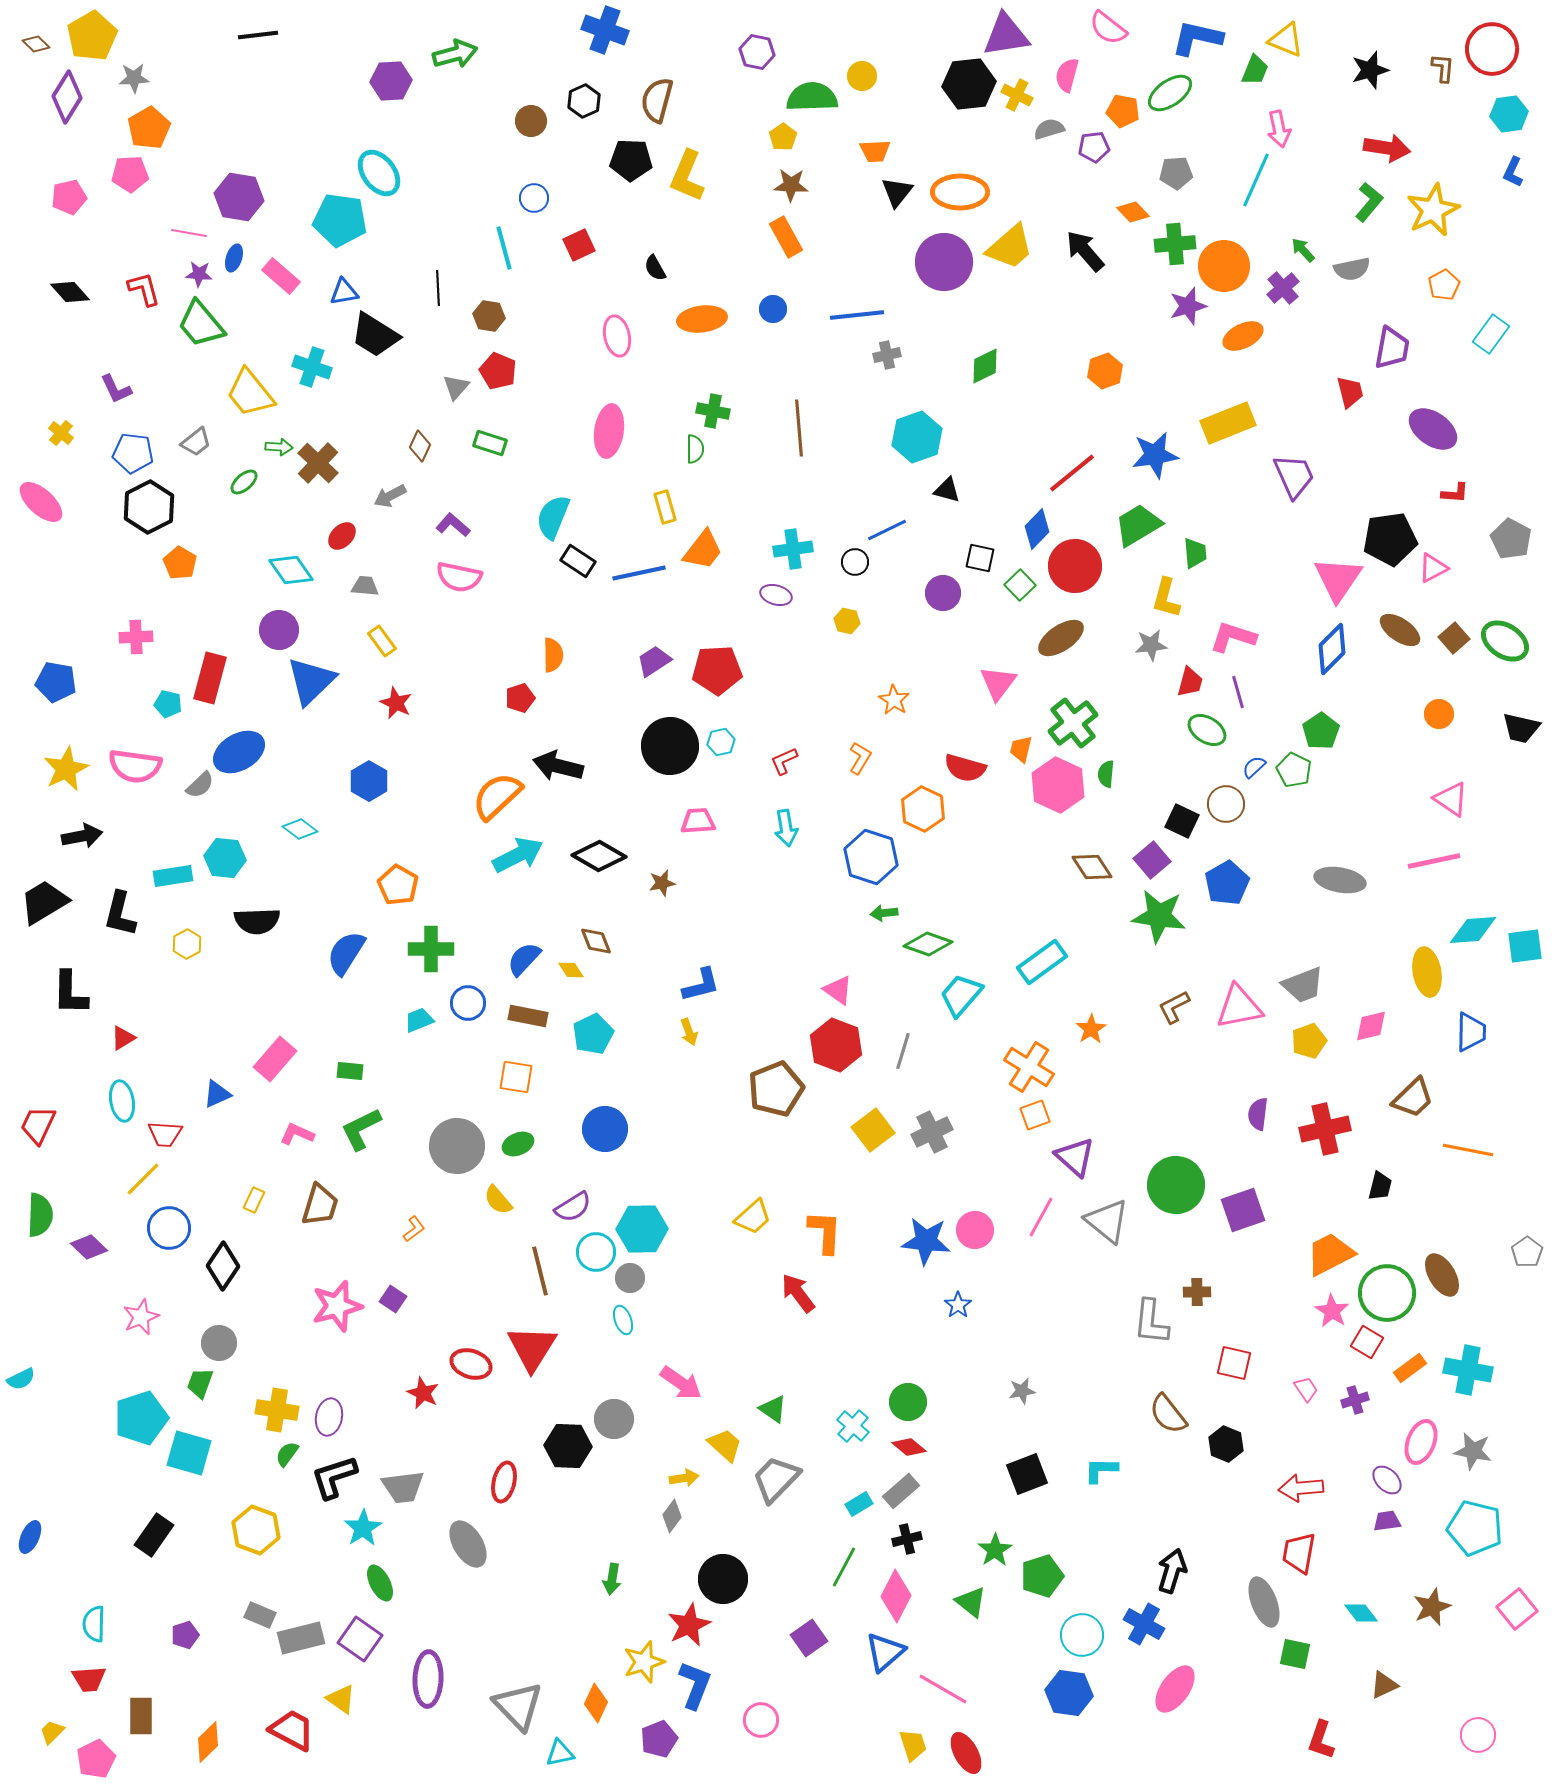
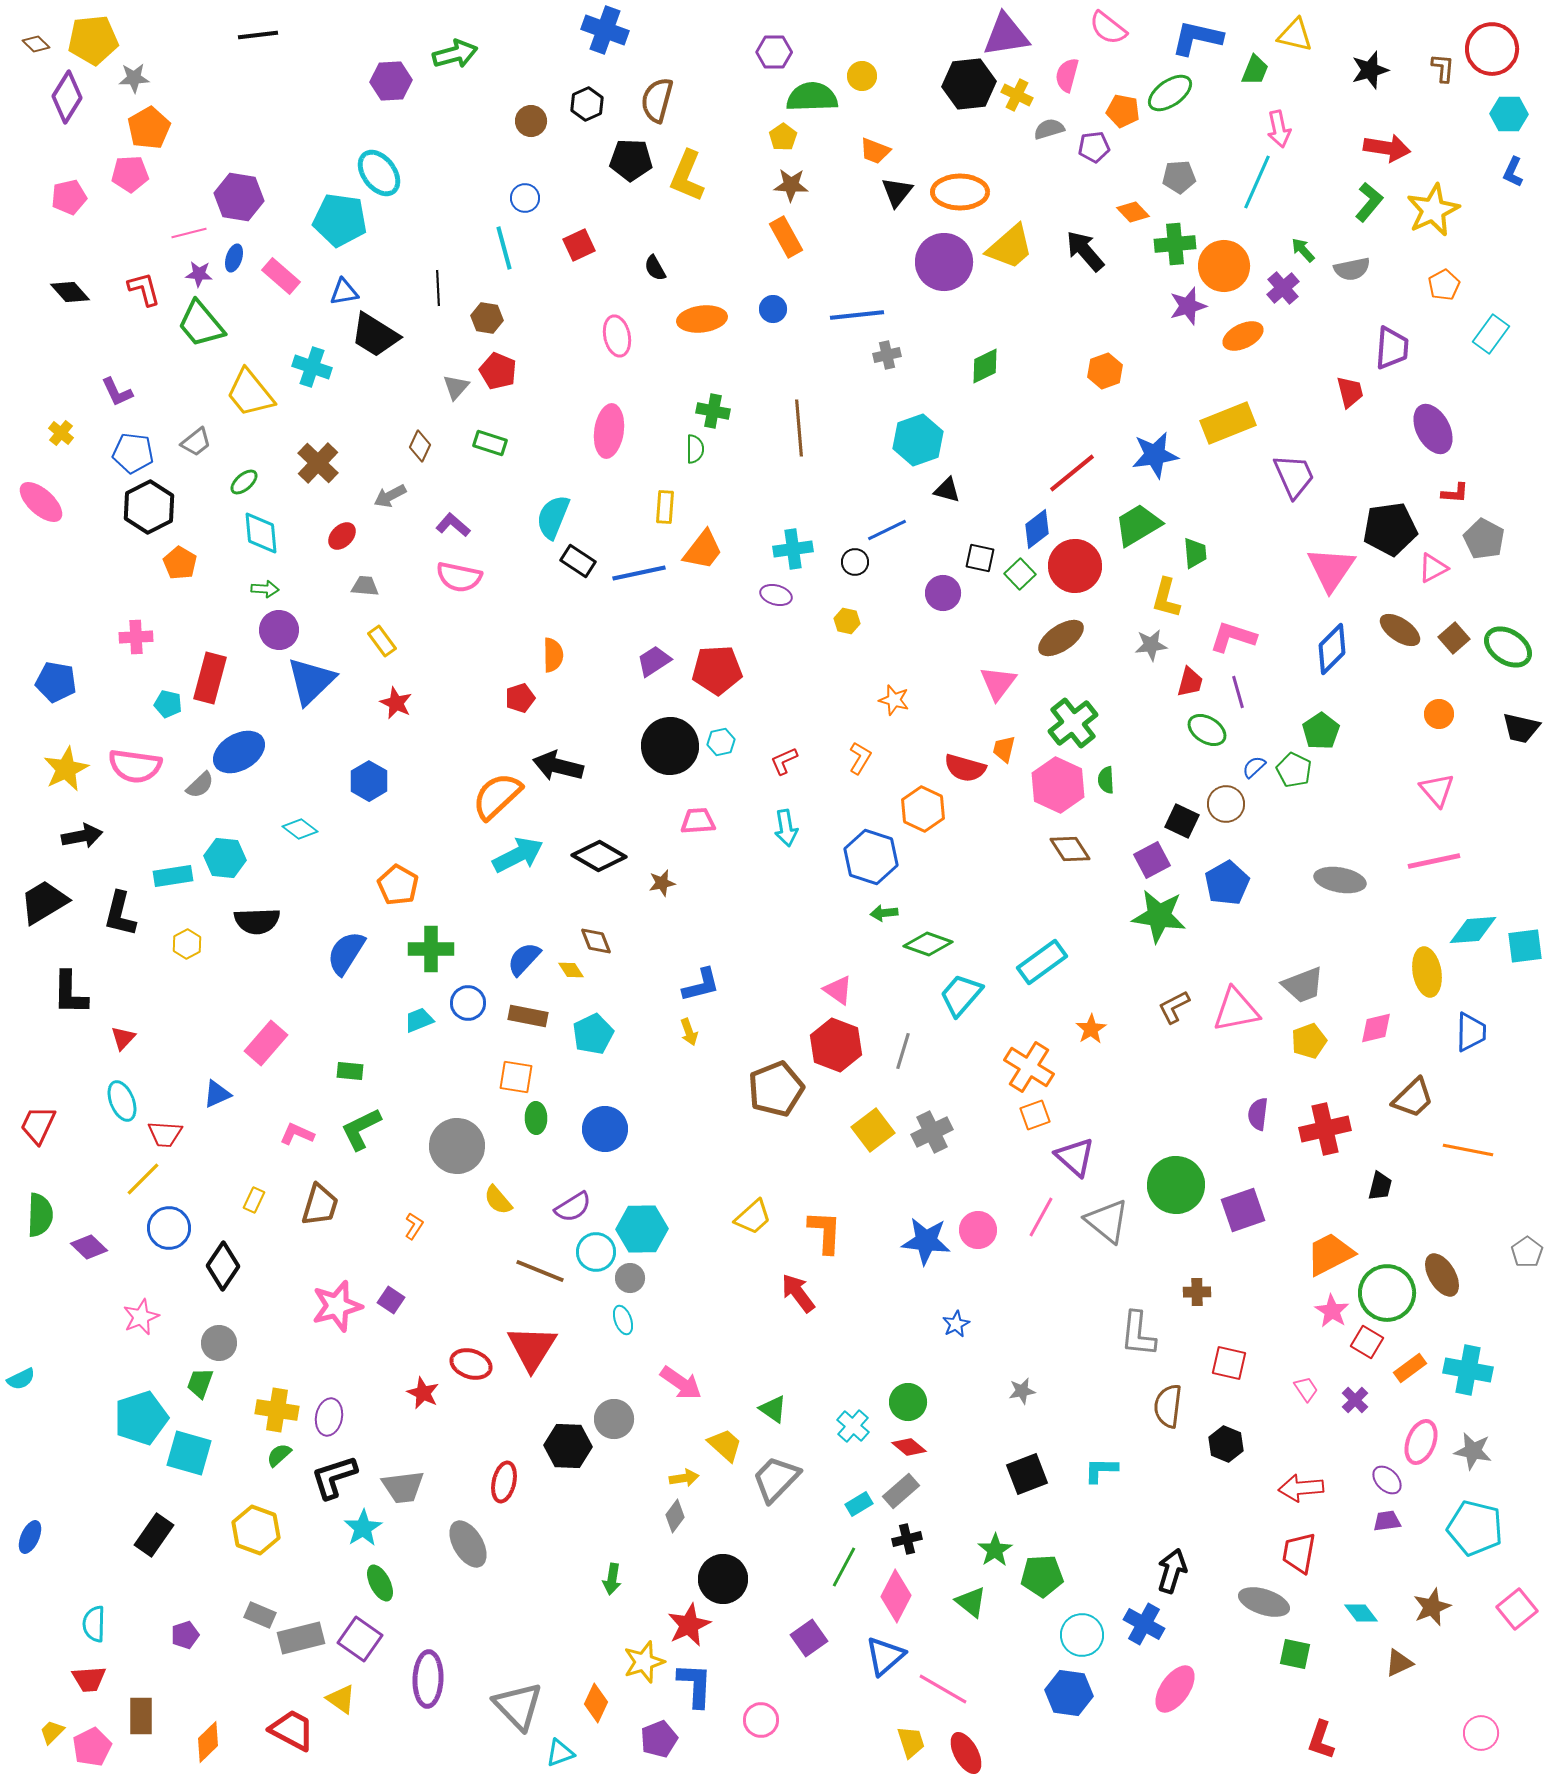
yellow pentagon at (92, 36): moved 1 px right, 4 px down; rotated 24 degrees clockwise
yellow triangle at (1286, 40): moved 9 px right, 5 px up; rotated 9 degrees counterclockwise
purple hexagon at (757, 52): moved 17 px right; rotated 12 degrees counterclockwise
black hexagon at (584, 101): moved 3 px right, 3 px down
cyan hexagon at (1509, 114): rotated 9 degrees clockwise
orange trapezoid at (875, 151): rotated 24 degrees clockwise
gray pentagon at (1176, 173): moved 3 px right, 4 px down
cyan line at (1256, 180): moved 1 px right, 2 px down
blue circle at (534, 198): moved 9 px left
pink line at (189, 233): rotated 24 degrees counterclockwise
brown hexagon at (489, 316): moved 2 px left, 2 px down
purple trapezoid at (1392, 348): rotated 6 degrees counterclockwise
purple L-shape at (116, 389): moved 1 px right, 3 px down
purple ellipse at (1433, 429): rotated 27 degrees clockwise
cyan hexagon at (917, 437): moved 1 px right, 3 px down
green arrow at (279, 447): moved 14 px left, 142 px down
yellow rectangle at (665, 507): rotated 20 degrees clockwise
blue diamond at (1037, 529): rotated 9 degrees clockwise
black pentagon at (1390, 539): moved 10 px up
gray pentagon at (1511, 539): moved 27 px left
cyan diamond at (291, 570): moved 30 px left, 37 px up; rotated 30 degrees clockwise
pink triangle at (1338, 579): moved 7 px left, 10 px up
green square at (1020, 585): moved 11 px up
green ellipse at (1505, 641): moved 3 px right, 6 px down
orange star at (894, 700): rotated 16 degrees counterclockwise
orange trapezoid at (1021, 749): moved 17 px left
green semicircle at (1106, 774): moved 6 px down; rotated 8 degrees counterclockwise
pink triangle at (1451, 799): moved 14 px left, 9 px up; rotated 15 degrees clockwise
purple square at (1152, 860): rotated 12 degrees clockwise
brown diamond at (1092, 867): moved 22 px left, 18 px up
pink triangle at (1239, 1007): moved 3 px left, 3 px down
pink diamond at (1371, 1026): moved 5 px right, 2 px down
red triangle at (123, 1038): rotated 16 degrees counterclockwise
pink rectangle at (275, 1059): moved 9 px left, 16 px up
cyan ellipse at (122, 1101): rotated 12 degrees counterclockwise
green ellipse at (518, 1144): moved 18 px right, 26 px up; rotated 68 degrees counterclockwise
orange L-shape at (414, 1229): moved 3 px up; rotated 20 degrees counterclockwise
pink circle at (975, 1230): moved 3 px right
brown line at (540, 1271): rotated 54 degrees counterclockwise
purple square at (393, 1299): moved 2 px left, 1 px down
blue star at (958, 1305): moved 2 px left, 19 px down; rotated 8 degrees clockwise
gray L-shape at (1151, 1322): moved 13 px left, 12 px down
red square at (1234, 1363): moved 5 px left
purple cross at (1355, 1400): rotated 28 degrees counterclockwise
brown semicircle at (1168, 1414): moved 8 px up; rotated 45 degrees clockwise
green semicircle at (287, 1454): moved 8 px left, 1 px down; rotated 12 degrees clockwise
gray diamond at (672, 1516): moved 3 px right
green pentagon at (1042, 1576): rotated 15 degrees clockwise
gray ellipse at (1264, 1602): rotated 51 degrees counterclockwise
blue triangle at (885, 1652): moved 4 px down
blue L-shape at (695, 1685): rotated 18 degrees counterclockwise
brown triangle at (1384, 1685): moved 15 px right, 22 px up
pink circle at (1478, 1735): moved 3 px right, 2 px up
yellow trapezoid at (913, 1745): moved 2 px left, 3 px up
cyan triangle at (560, 1753): rotated 8 degrees counterclockwise
pink pentagon at (96, 1759): moved 4 px left, 12 px up
